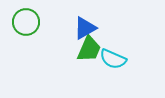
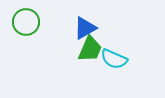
green trapezoid: moved 1 px right
cyan semicircle: moved 1 px right
